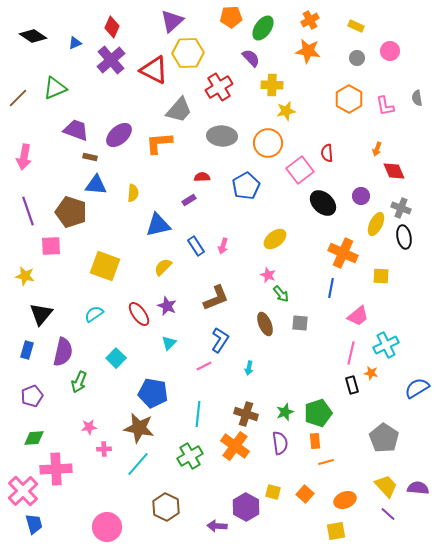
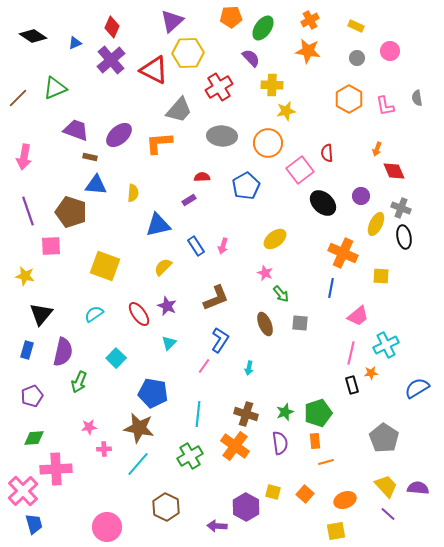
pink star at (268, 275): moved 3 px left, 2 px up
pink line at (204, 366): rotated 28 degrees counterclockwise
orange star at (371, 373): rotated 16 degrees counterclockwise
